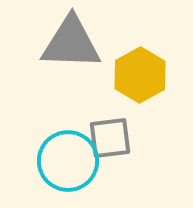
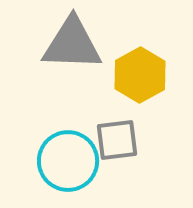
gray triangle: moved 1 px right, 1 px down
gray square: moved 7 px right, 2 px down
